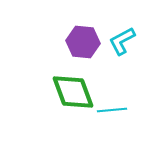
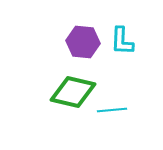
cyan L-shape: rotated 60 degrees counterclockwise
green diamond: rotated 57 degrees counterclockwise
